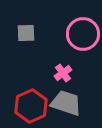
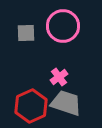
pink circle: moved 20 px left, 8 px up
pink cross: moved 4 px left, 4 px down
